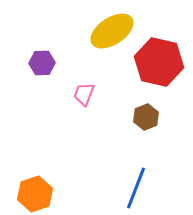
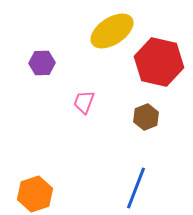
pink trapezoid: moved 8 px down
